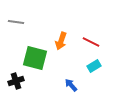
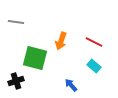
red line: moved 3 px right
cyan rectangle: rotated 72 degrees clockwise
